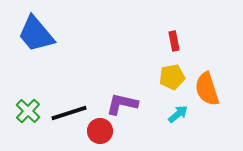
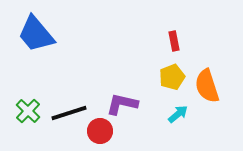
yellow pentagon: rotated 10 degrees counterclockwise
orange semicircle: moved 3 px up
